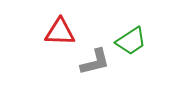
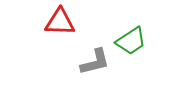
red triangle: moved 10 px up
